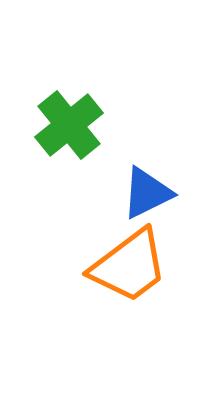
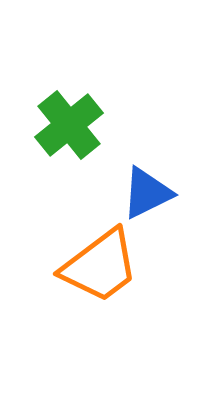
orange trapezoid: moved 29 px left
